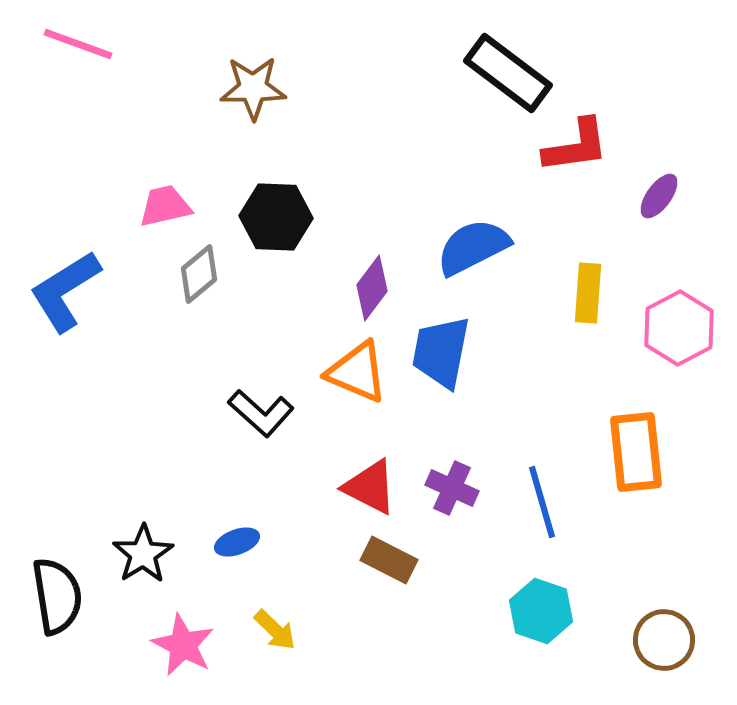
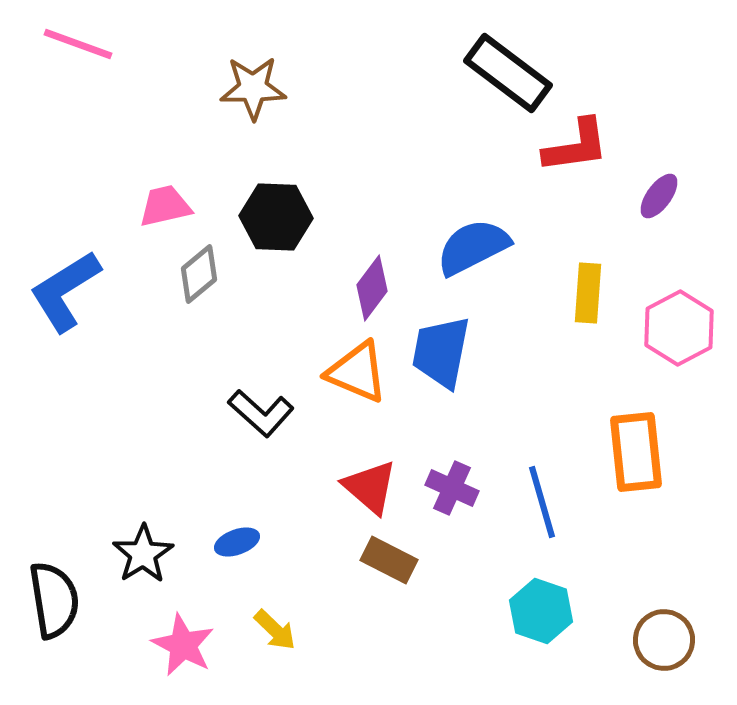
red triangle: rotated 14 degrees clockwise
black semicircle: moved 3 px left, 4 px down
